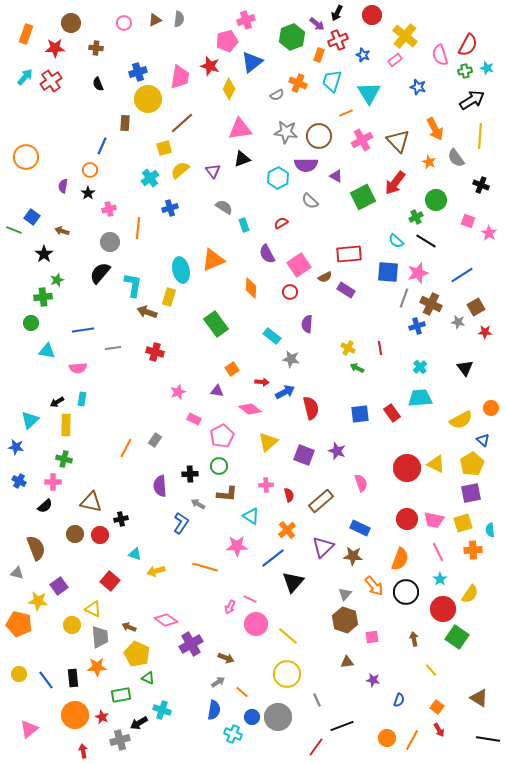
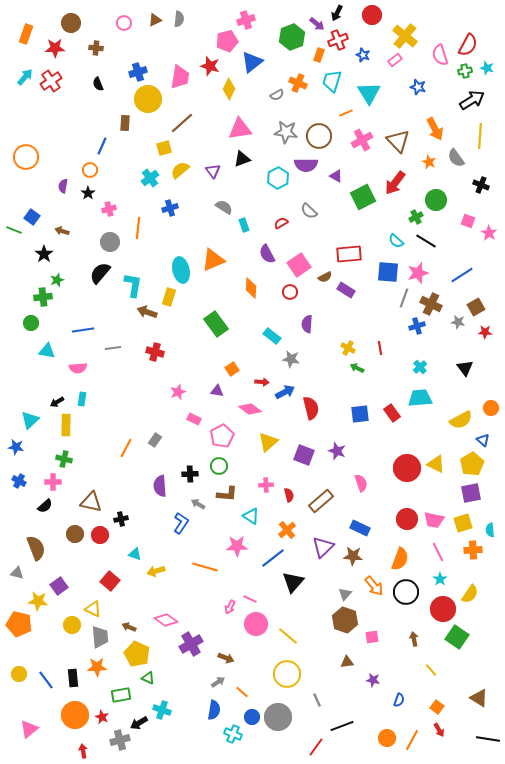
gray semicircle at (310, 201): moved 1 px left, 10 px down
